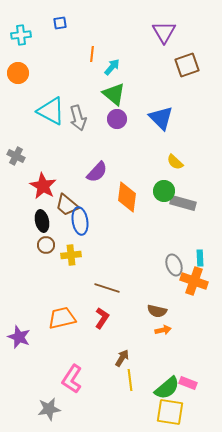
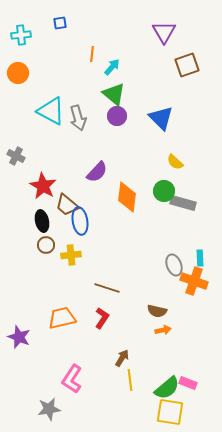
purple circle: moved 3 px up
